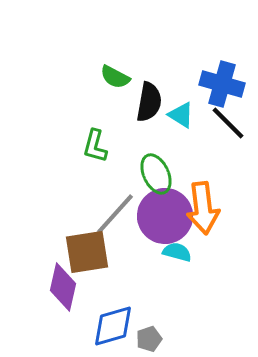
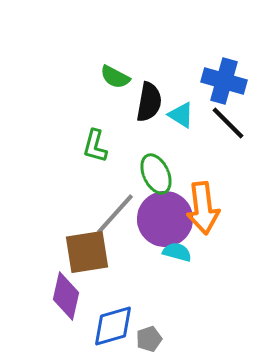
blue cross: moved 2 px right, 3 px up
purple circle: moved 3 px down
purple diamond: moved 3 px right, 9 px down
